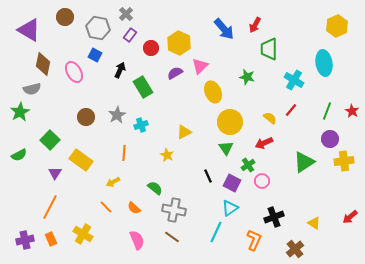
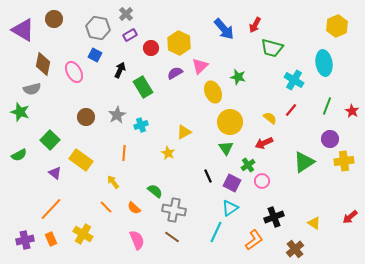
brown circle at (65, 17): moved 11 px left, 2 px down
purple triangle at (29, 30): moved 6 px left
purple rectangle at (130, 35): rotated 24 degrees clockwise
green trapezoid at (269, 49): moved 3 px right, 1 px up; rotated 75 degrees counterclockwise
green star at (247, 77): moved 9 px left
green line at (327, 111): moved 5 px up
green star at (20, 112): rotated 24 degrees counterclockwise
yellow star at (167, 155): moved 1 px right, 2 px up
purple triangle at (55, 173): rotated 24 degrees counterclockwise
yellow arrow at (113, 182): rotated 80 degrees clockwise
green semicircle at (155, 188): moved 3 px down
orange line at (50, 207): moved 1 px right, 2 px down; rotated 15 degrees clockwise
orange L-shape at (254, 240): rotated 30 degrees clockwise
